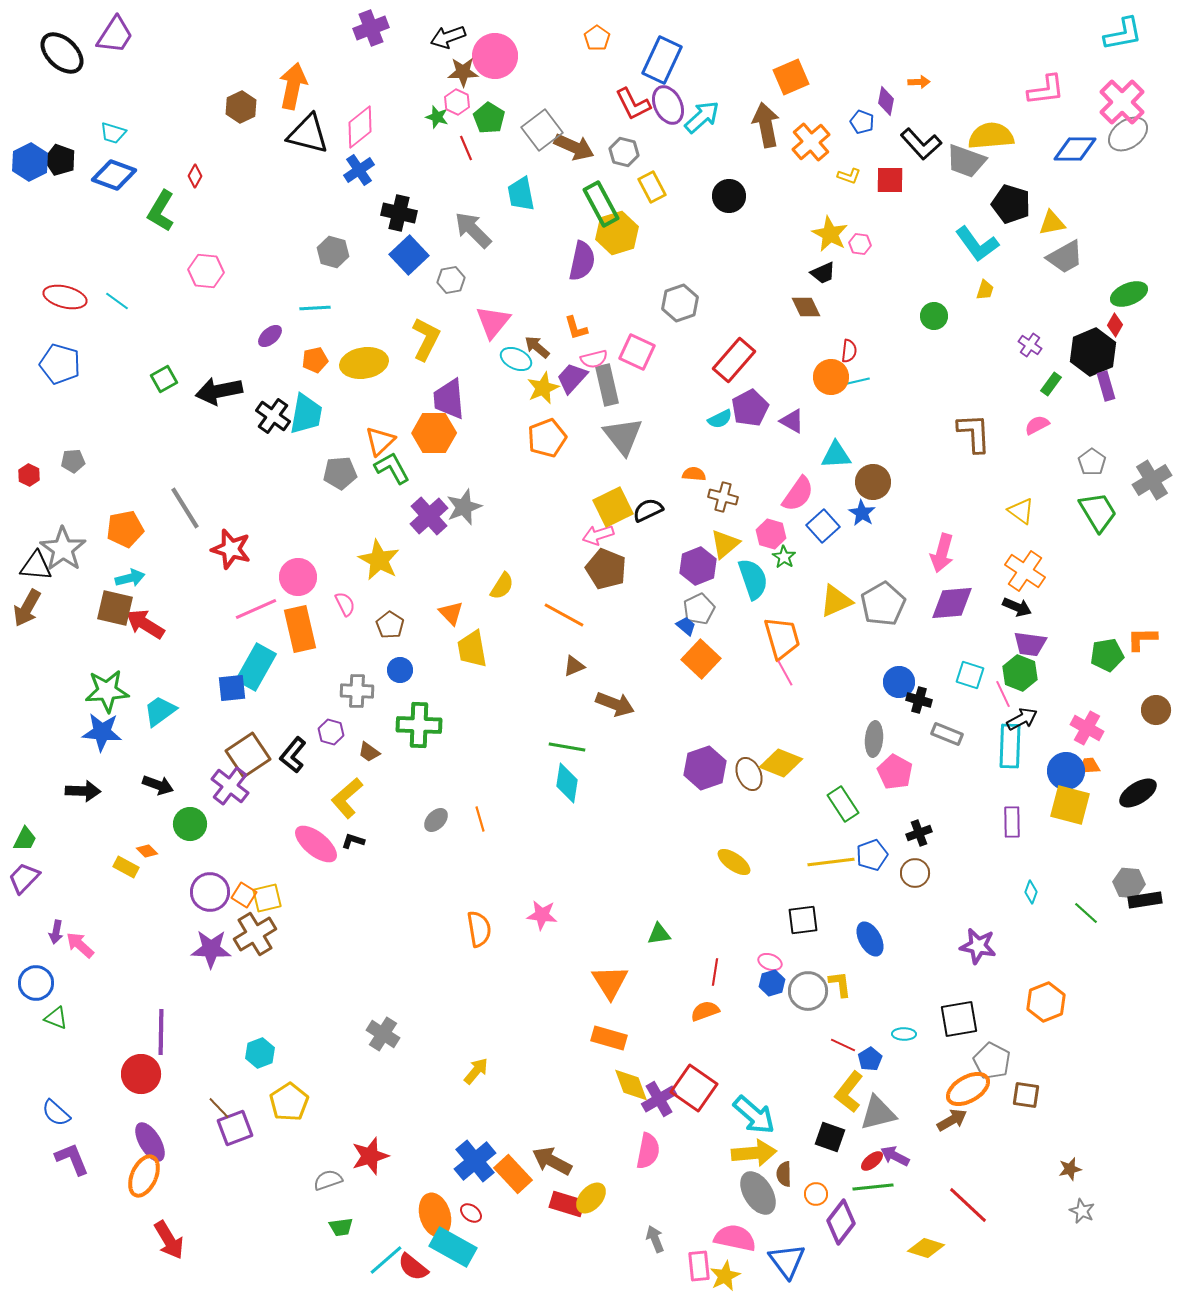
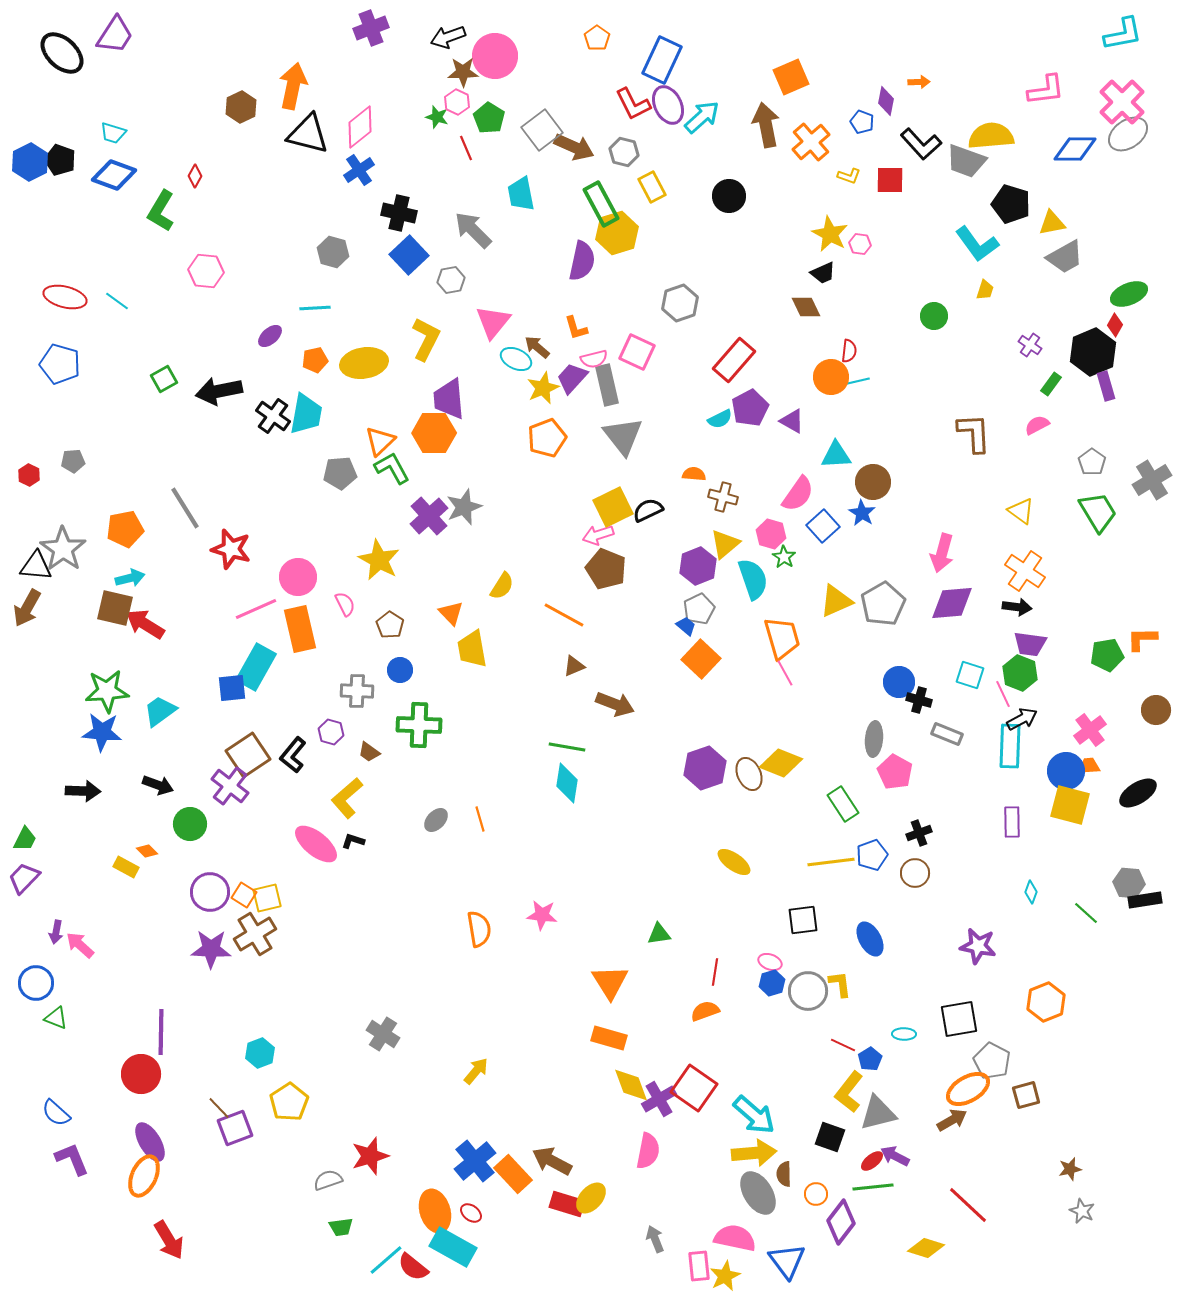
black arrow at (1017, 607): rotated 16 degrees counterclockwise
pink cross at (1087, 728): moved 3 px right, 2 px down; rotated 24 degrees clockwise
brown square at (1026, 1095): rotated 24 degrees counterclockwise
orange ellipse at (435, 1215): moved 4 px up
